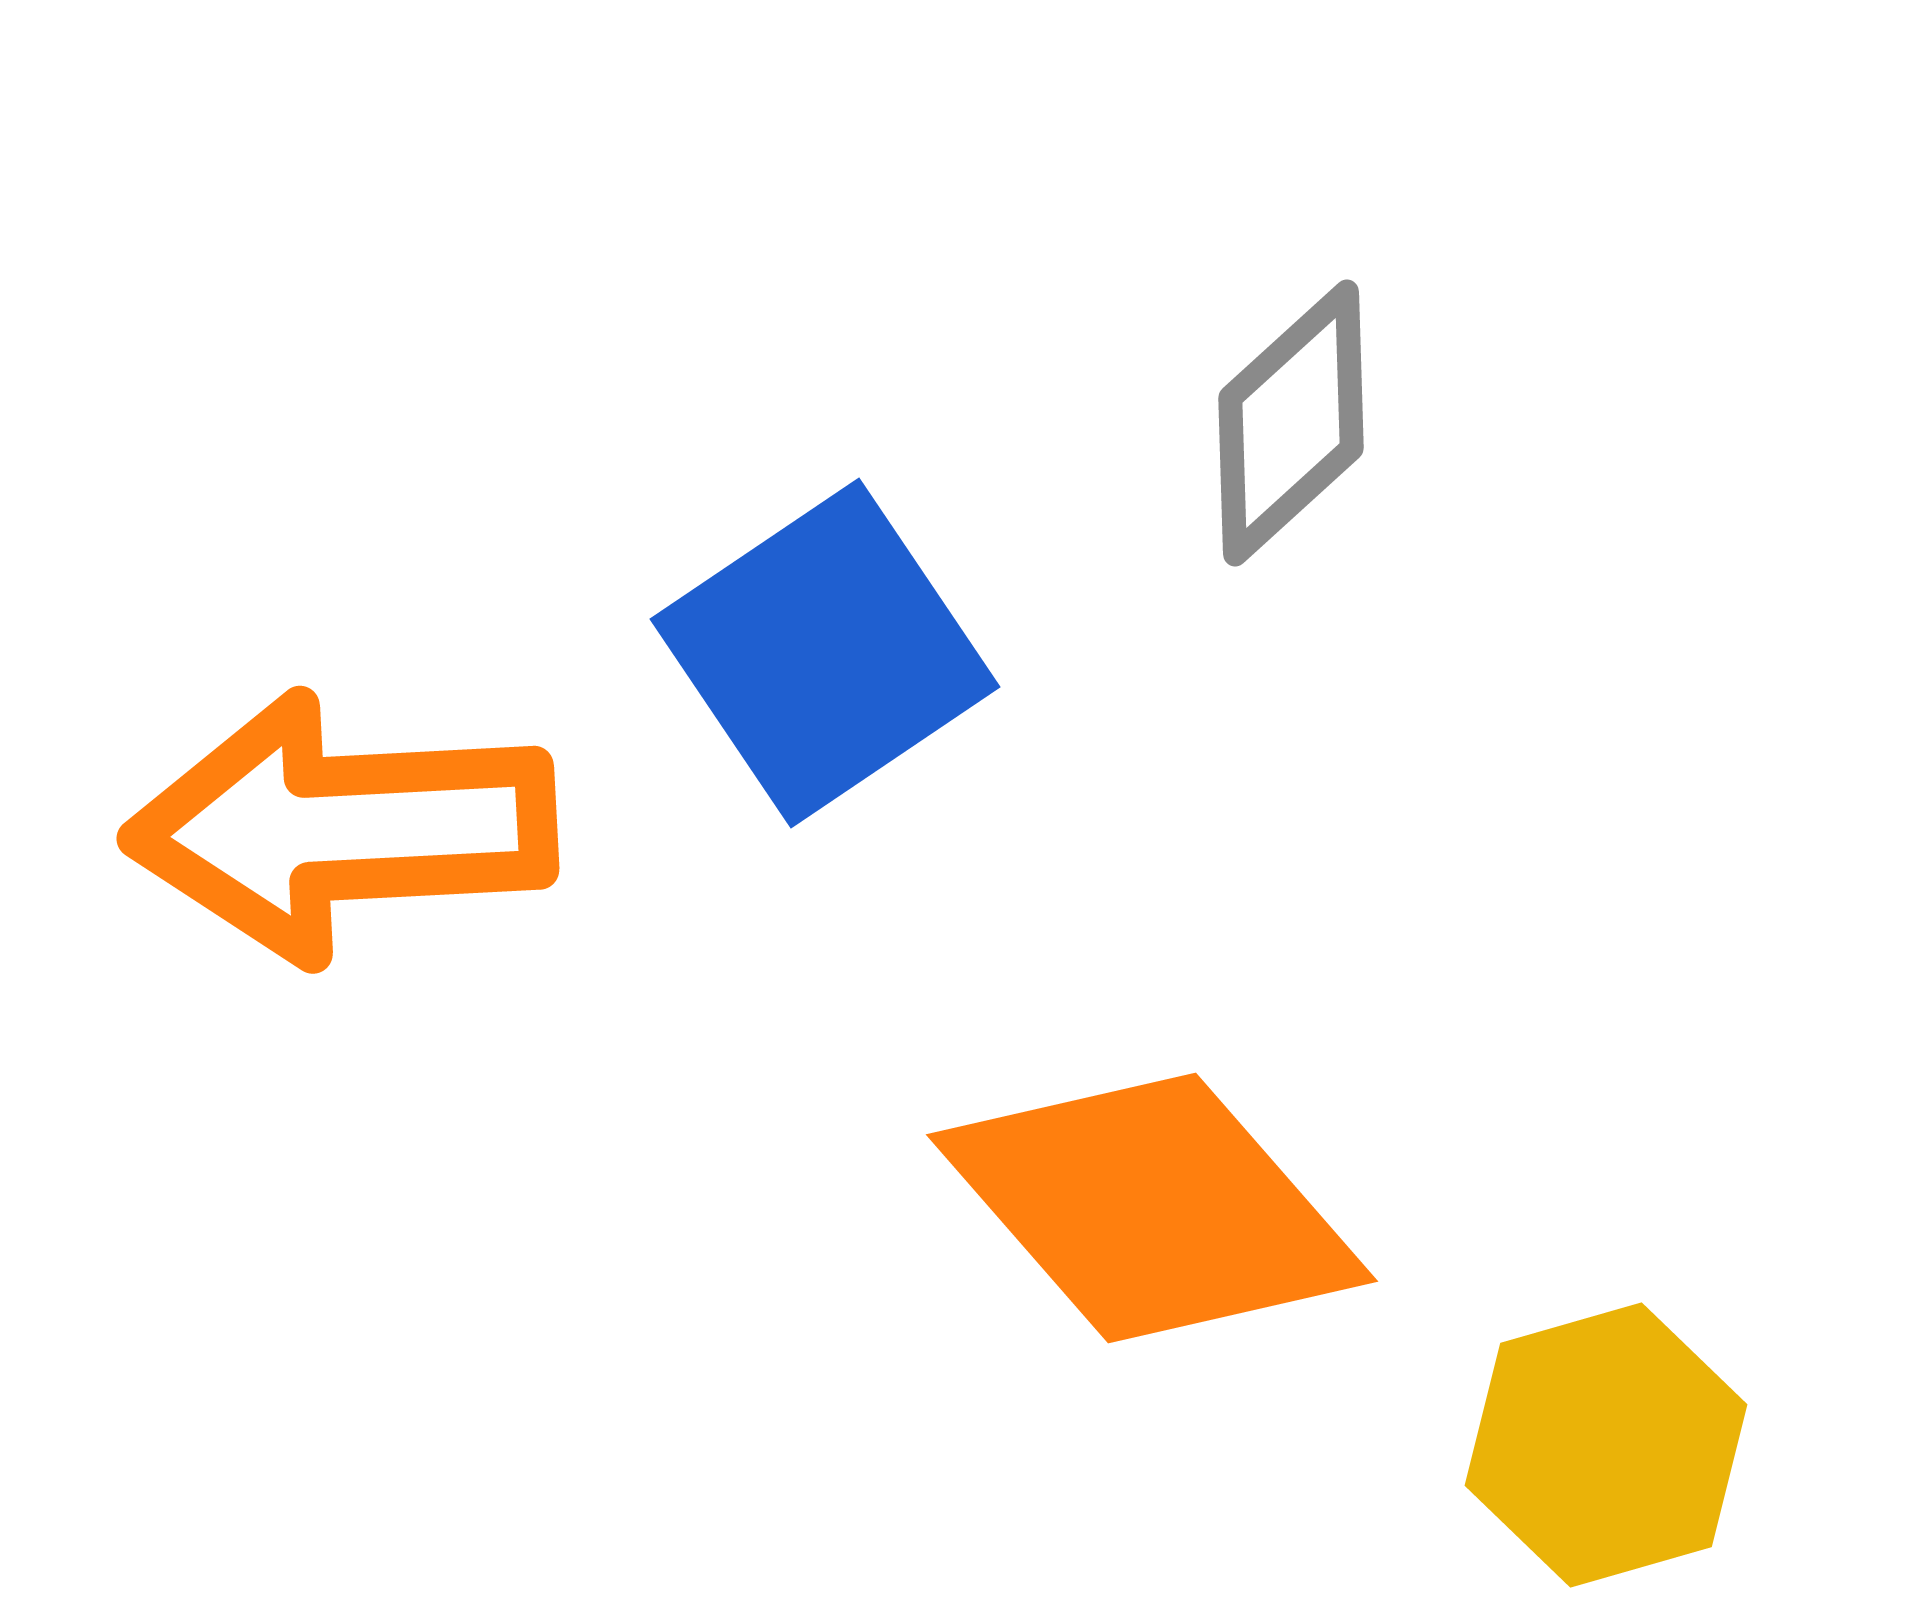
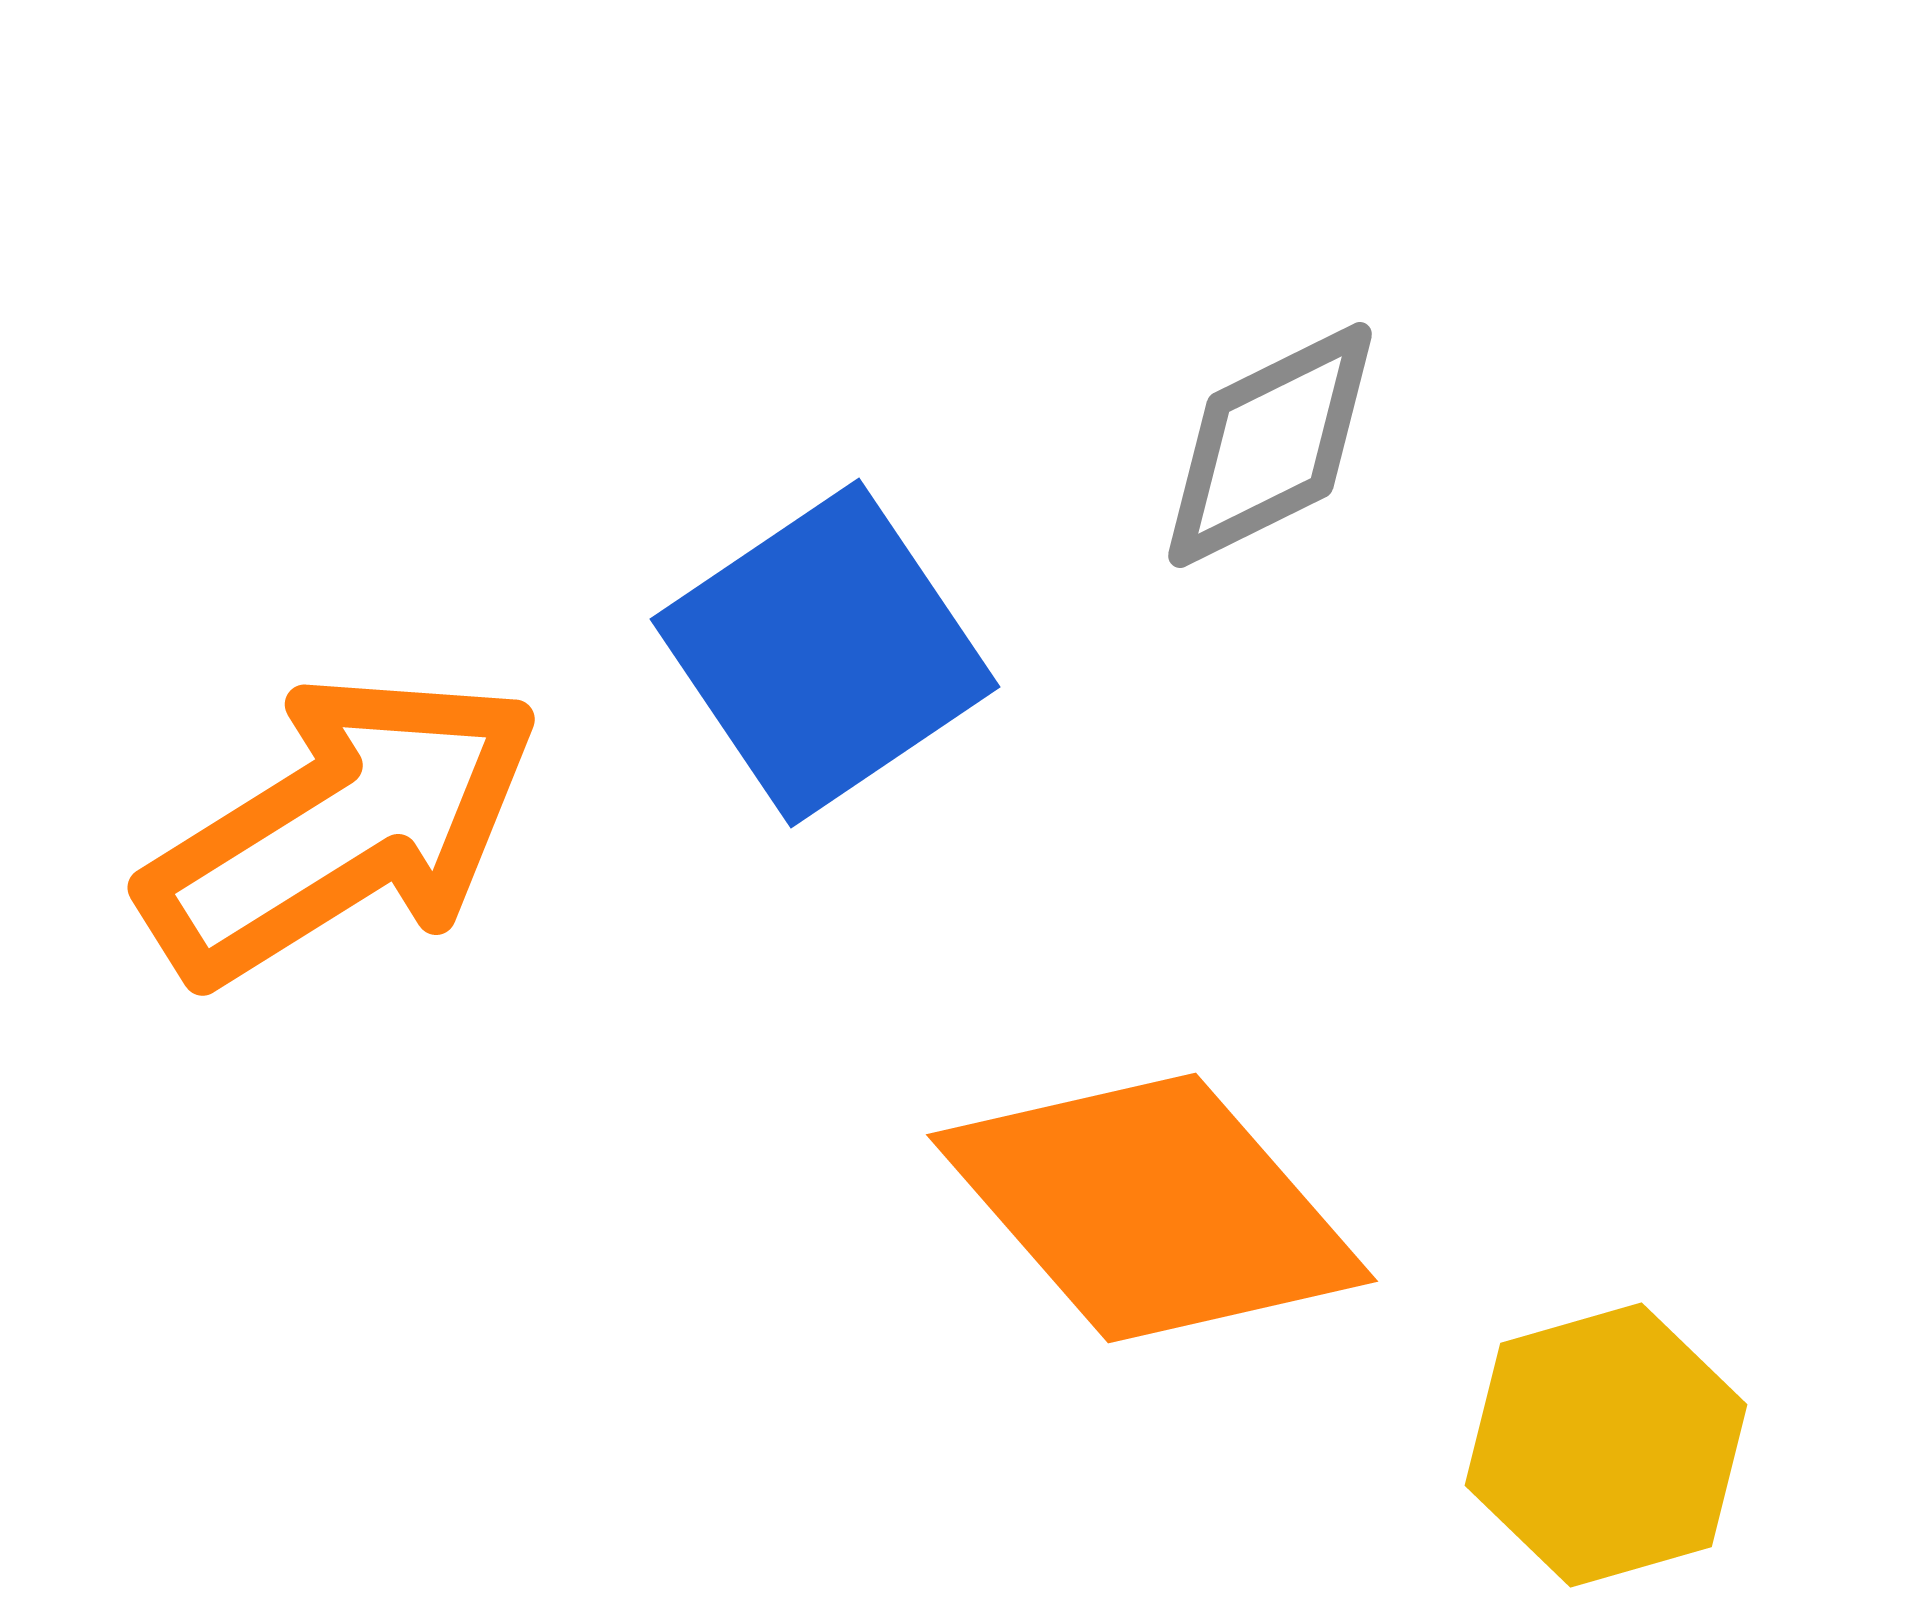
gray diamond: moved 21 px left, 22 px down; rotated 16 degrees clockwise
orange arrow: rotated 151 degrees clockwise
